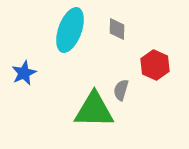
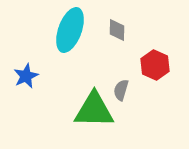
gray diamond: moved 1 px down
blue star: moved 2 px right, 3 px down
